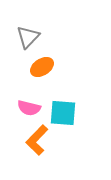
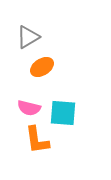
gray triangle: rotated 15 degrees clockwise
orange L-shape: rotated 52 degrees counterclockwise
